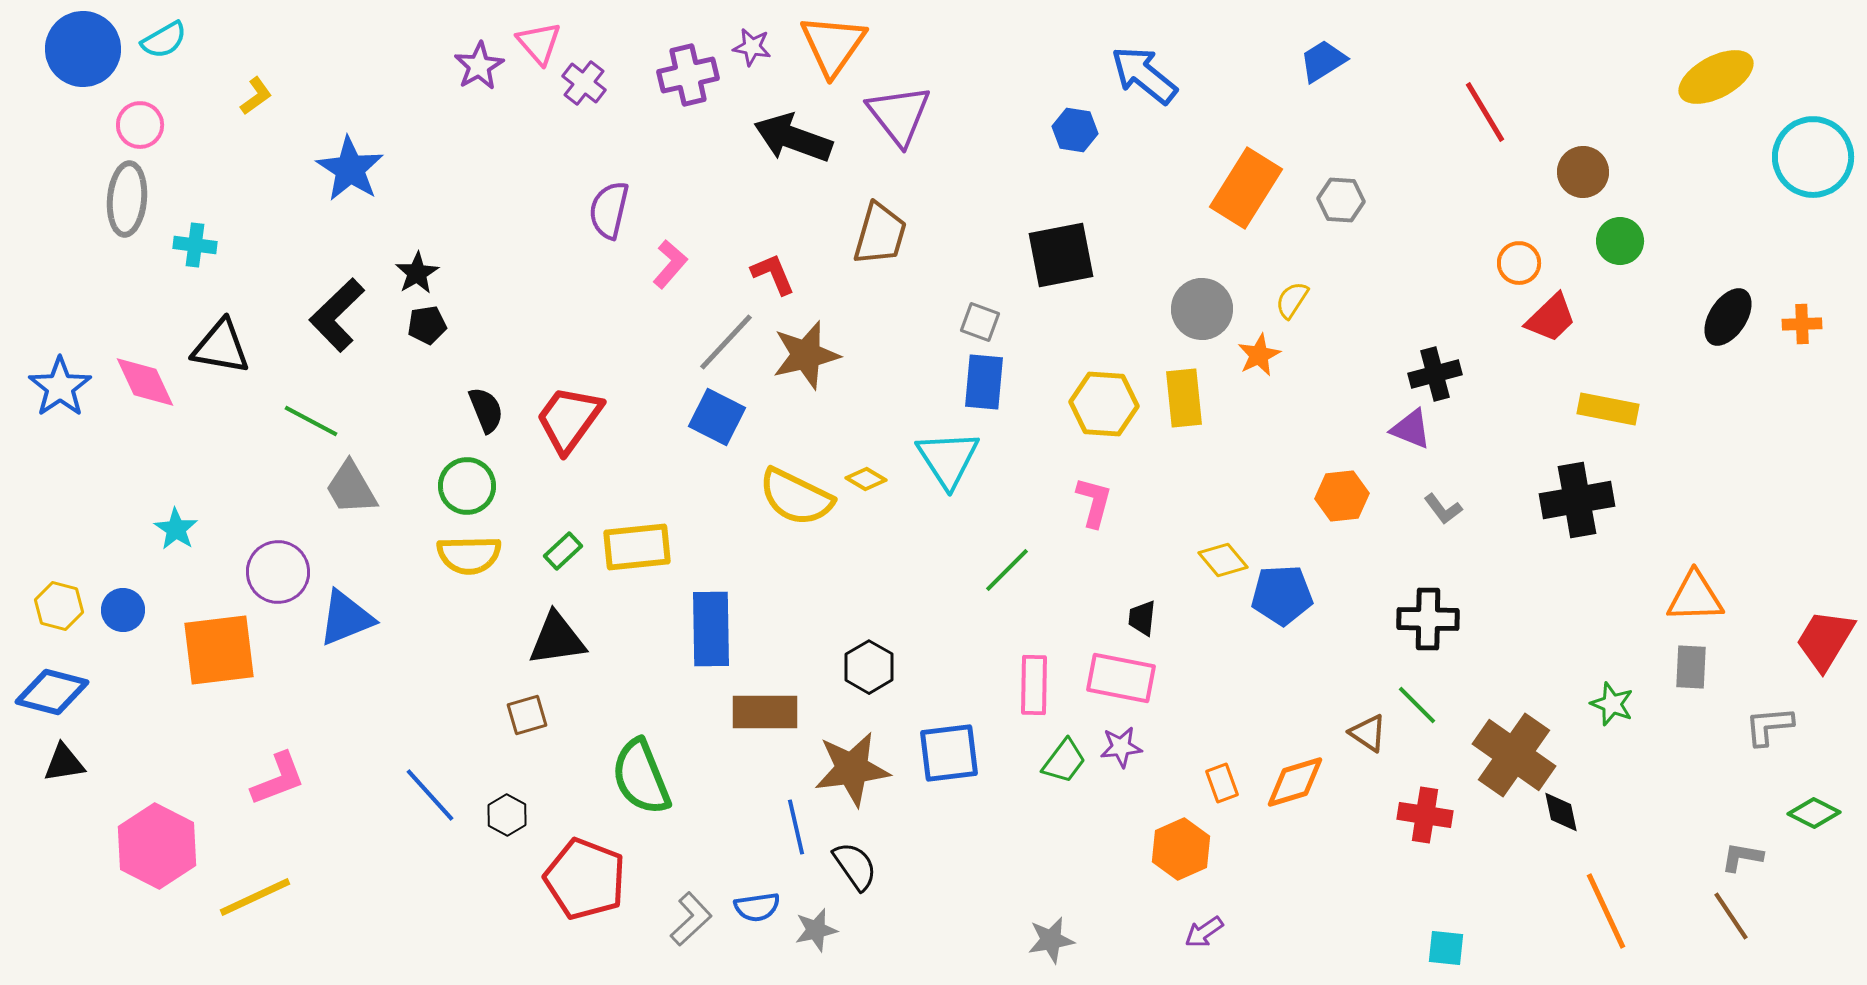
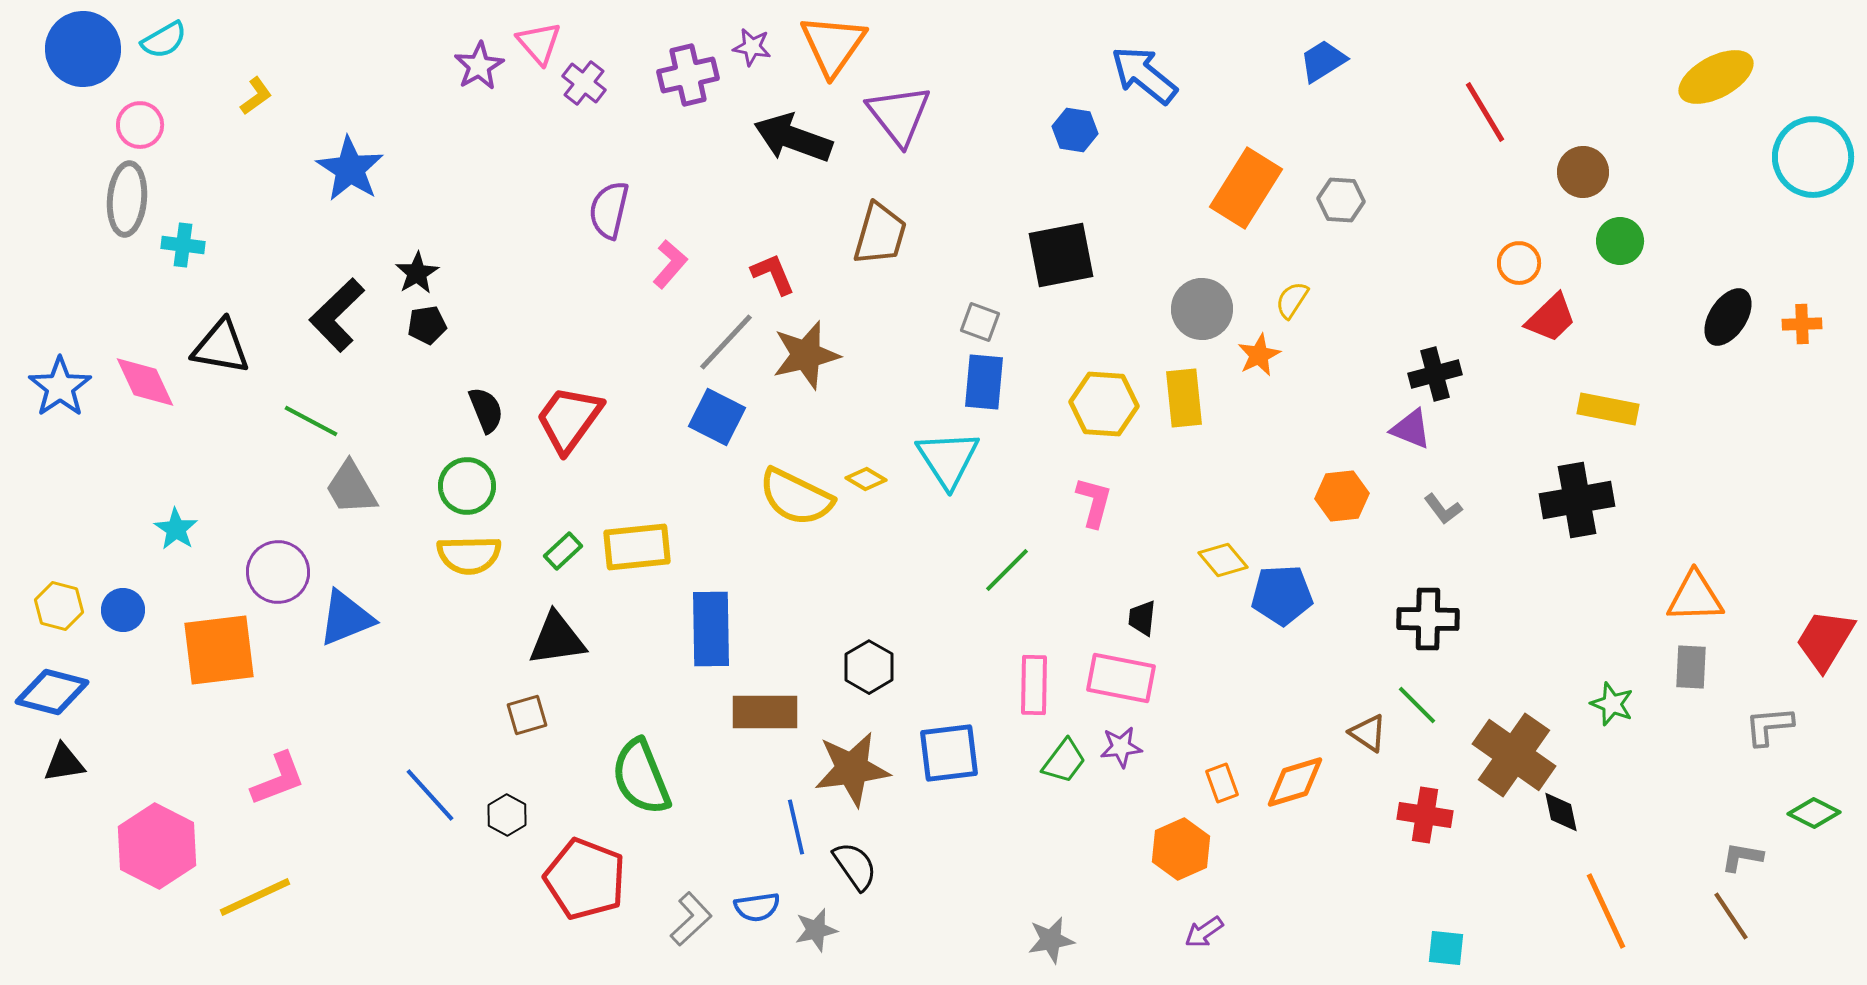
cyan cross at (195, 245): moved 12 px left
